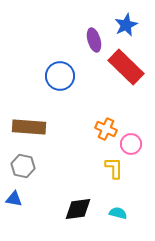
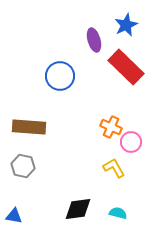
orange cross: moved 5 px right, 2 px up
pink circle: moved 2 px up
yellow L-shape: rotated 30 degrees counterclockwise
blue triangle: moved 17 px down
